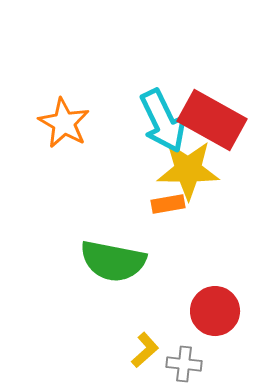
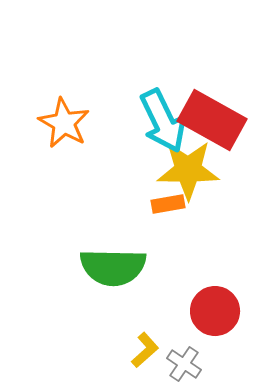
green semicircle: moved 6 px down; rotated 10 degrees counterclockwise
gray cross: rotated 28 degrees clockwise
